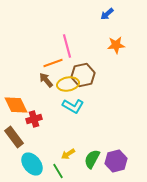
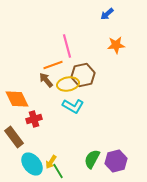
orange line: moved 2 px down
orange diamond: moved 1 px right, 6 px up
yellow arrow: moved 17 px left, 8 px down; rotated 24 degrees counterclockwise
